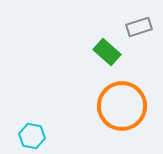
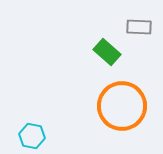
gray rectangle: rotated 20 degrees clockwise
